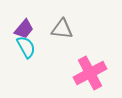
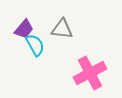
cyan semicircle: moved 9 px right, 2 px up
